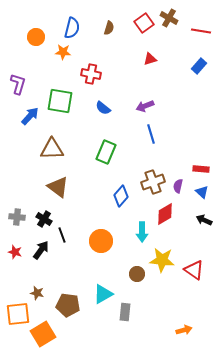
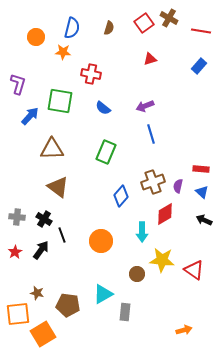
red star at (15, 252): rotated 24 degrees clockwise
